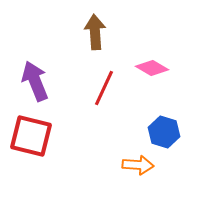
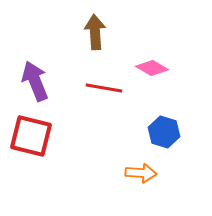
red line: rotated 75 degrees clockwise
orange arrow: moved 3 px right, 8 px down
